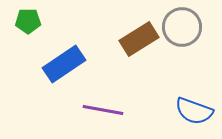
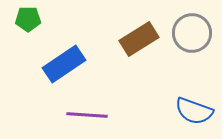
green pentagon: moved 2 px up
gray circle: moved 10 px right, 6 px down
purple line: moved 16 px left, 5 px down; rotated 6 degrees counterclockwise
